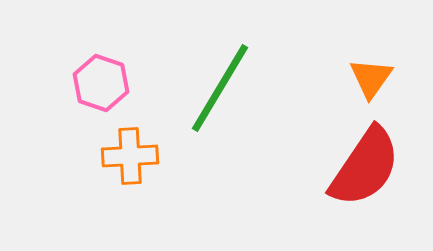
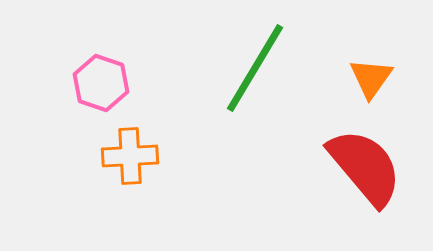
green line: moved 35 px right, 20 px up
red semicircle: rotated 74 degrees counterclockwise
